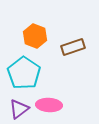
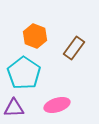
brown rectangle: moved 1 px right, 1 px down; rotated 35 degrees counterclockwise
pink ellipse: moved 8 px right; rotated 20 degrees counterclockwise
purple triangle: moved 5 px left, 1 px up; rotated 35 degrees clockwise
